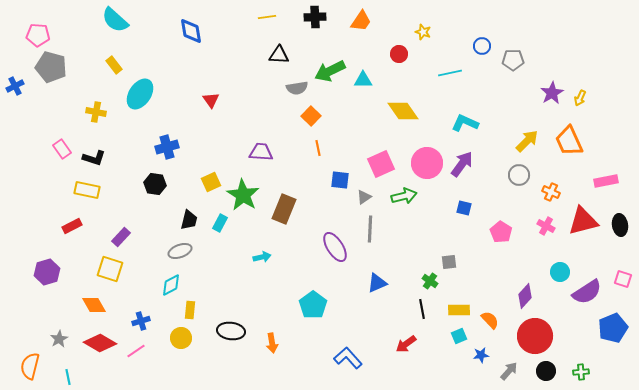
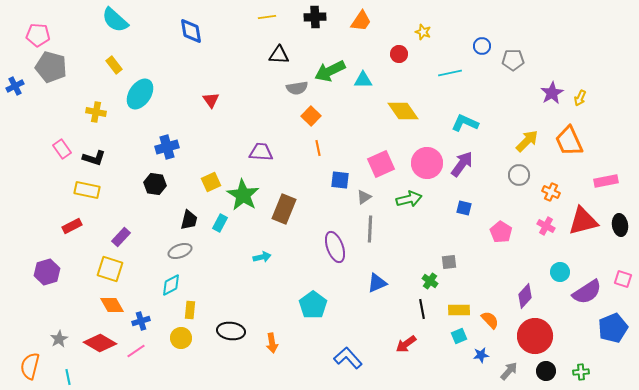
green arrow at (404, 196): moved 5 px right, 3 px down
purple ellipse at (335, 247): rotated 12 degrees clockwise
orange diamond at (94, 305): moved 18 px right
